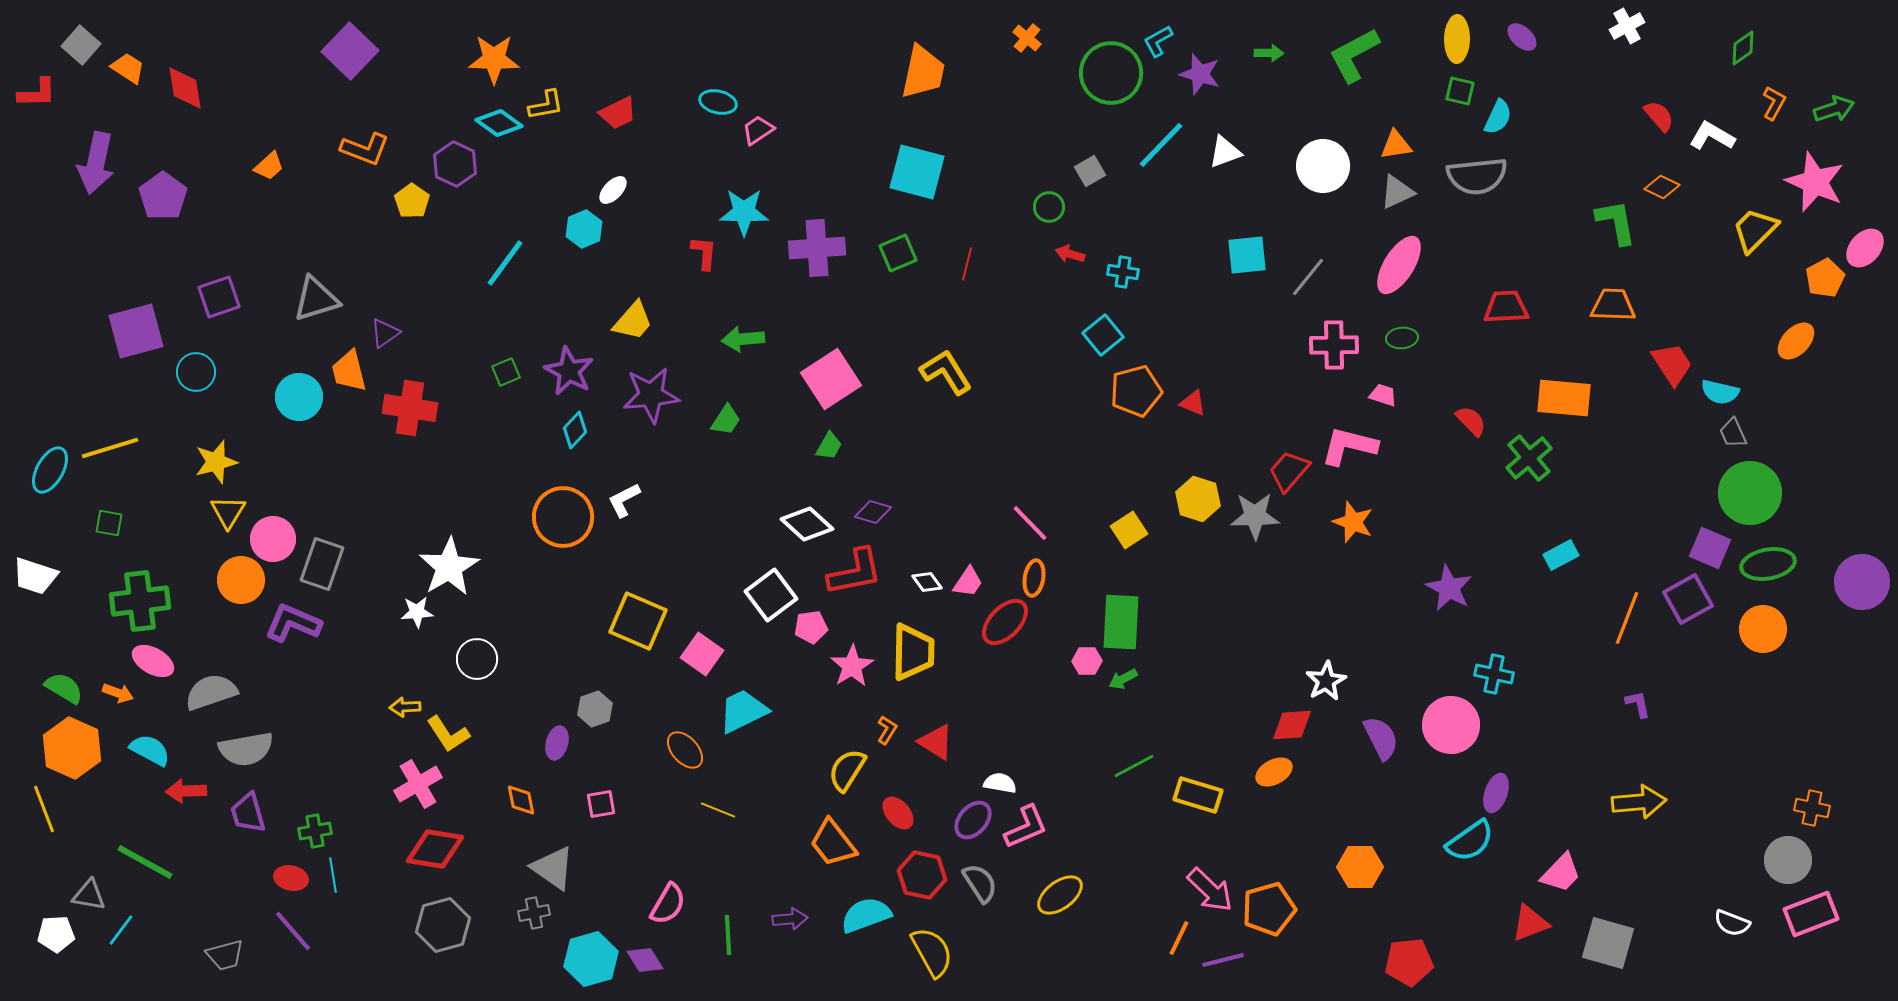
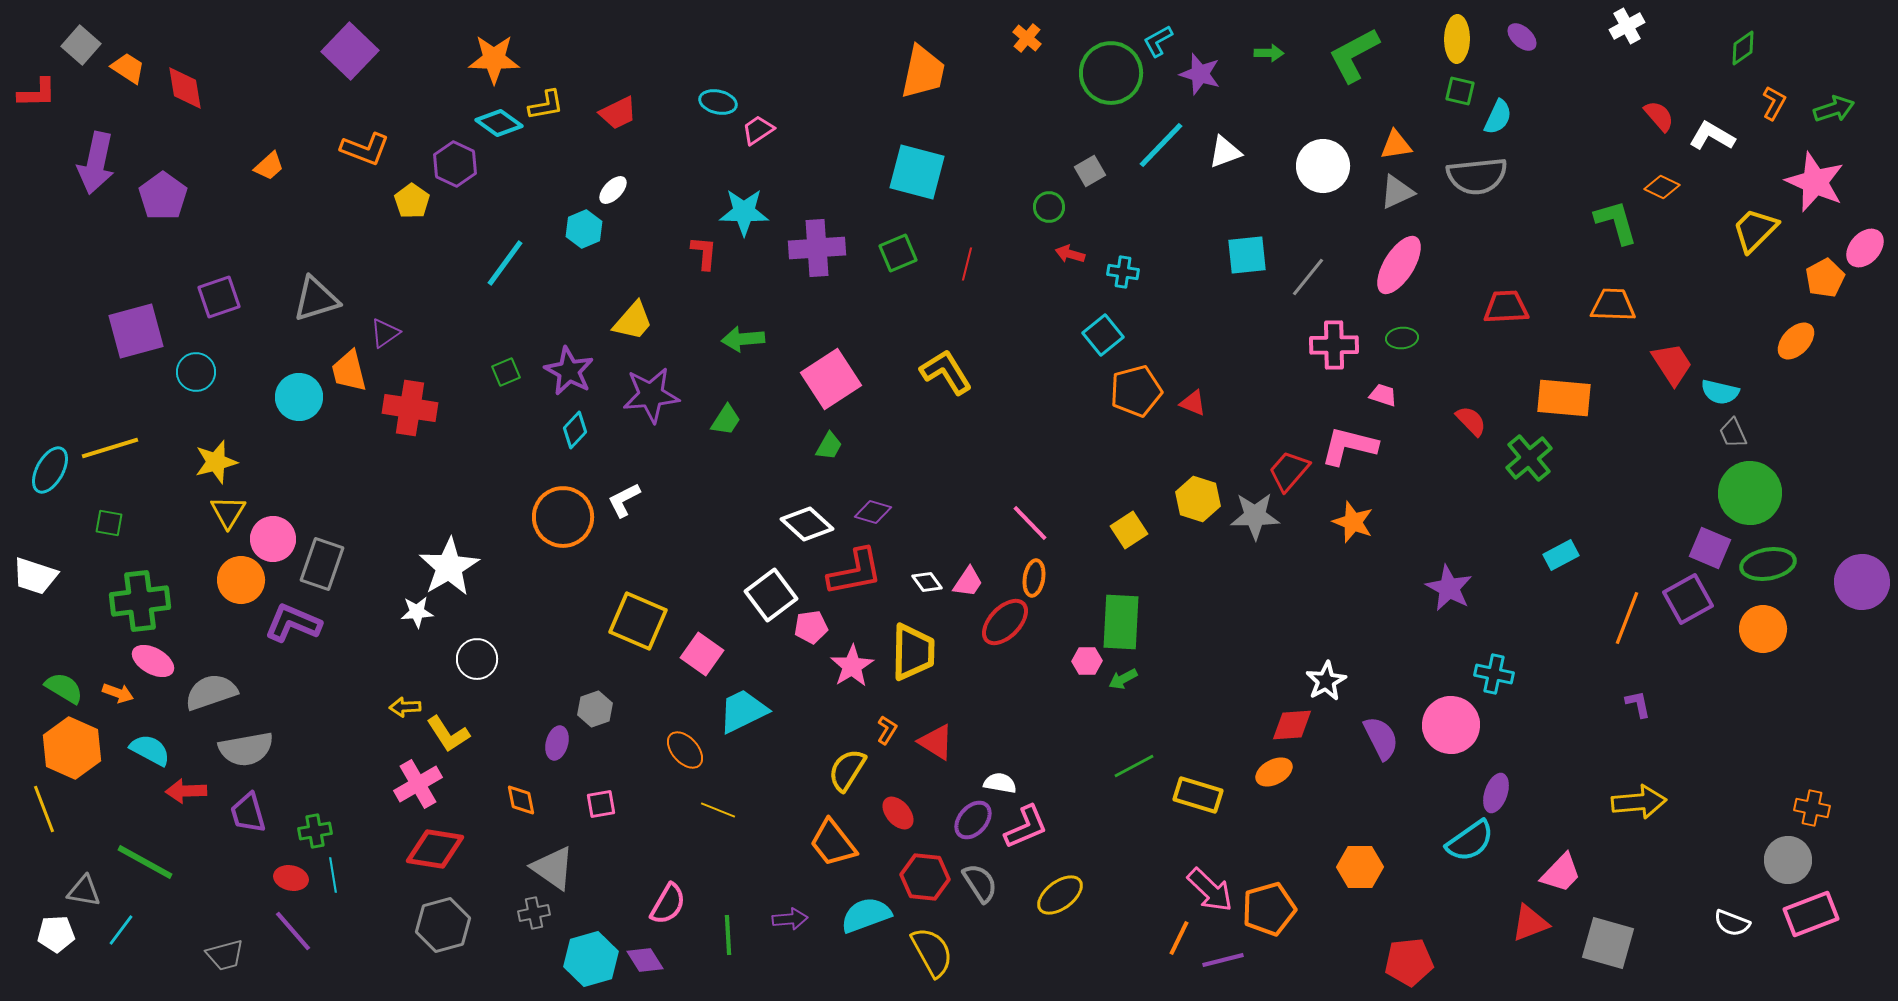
green L-shape at (1616, 222): rotated 6 degrees counterclockwise
red hexagon at (922, 875): moved 3 px right, 2 px down; rotated 6 degrees counterclockwise
gray triangle at (89, 895): moved 5 px left, 4 px up
